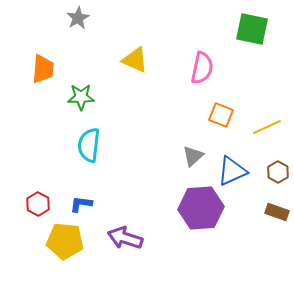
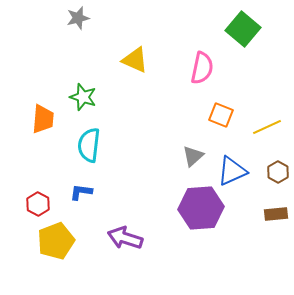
gray star: rotated 15 degrees clockwise
green square: moved 9 px left; rotated 28 degrees clockwise
orange trapezoid: moved 50 px down
green star: moved 2 px right; rotated 20 degrees clockwise
blue L-shape: moved 12 px up
brown rectangle: moved 1 px left, 2 px down; rotated 25 degrees counterclockwise
yellow pentagon: moved 9 px left; rotated 27 degrees counterclockwise
